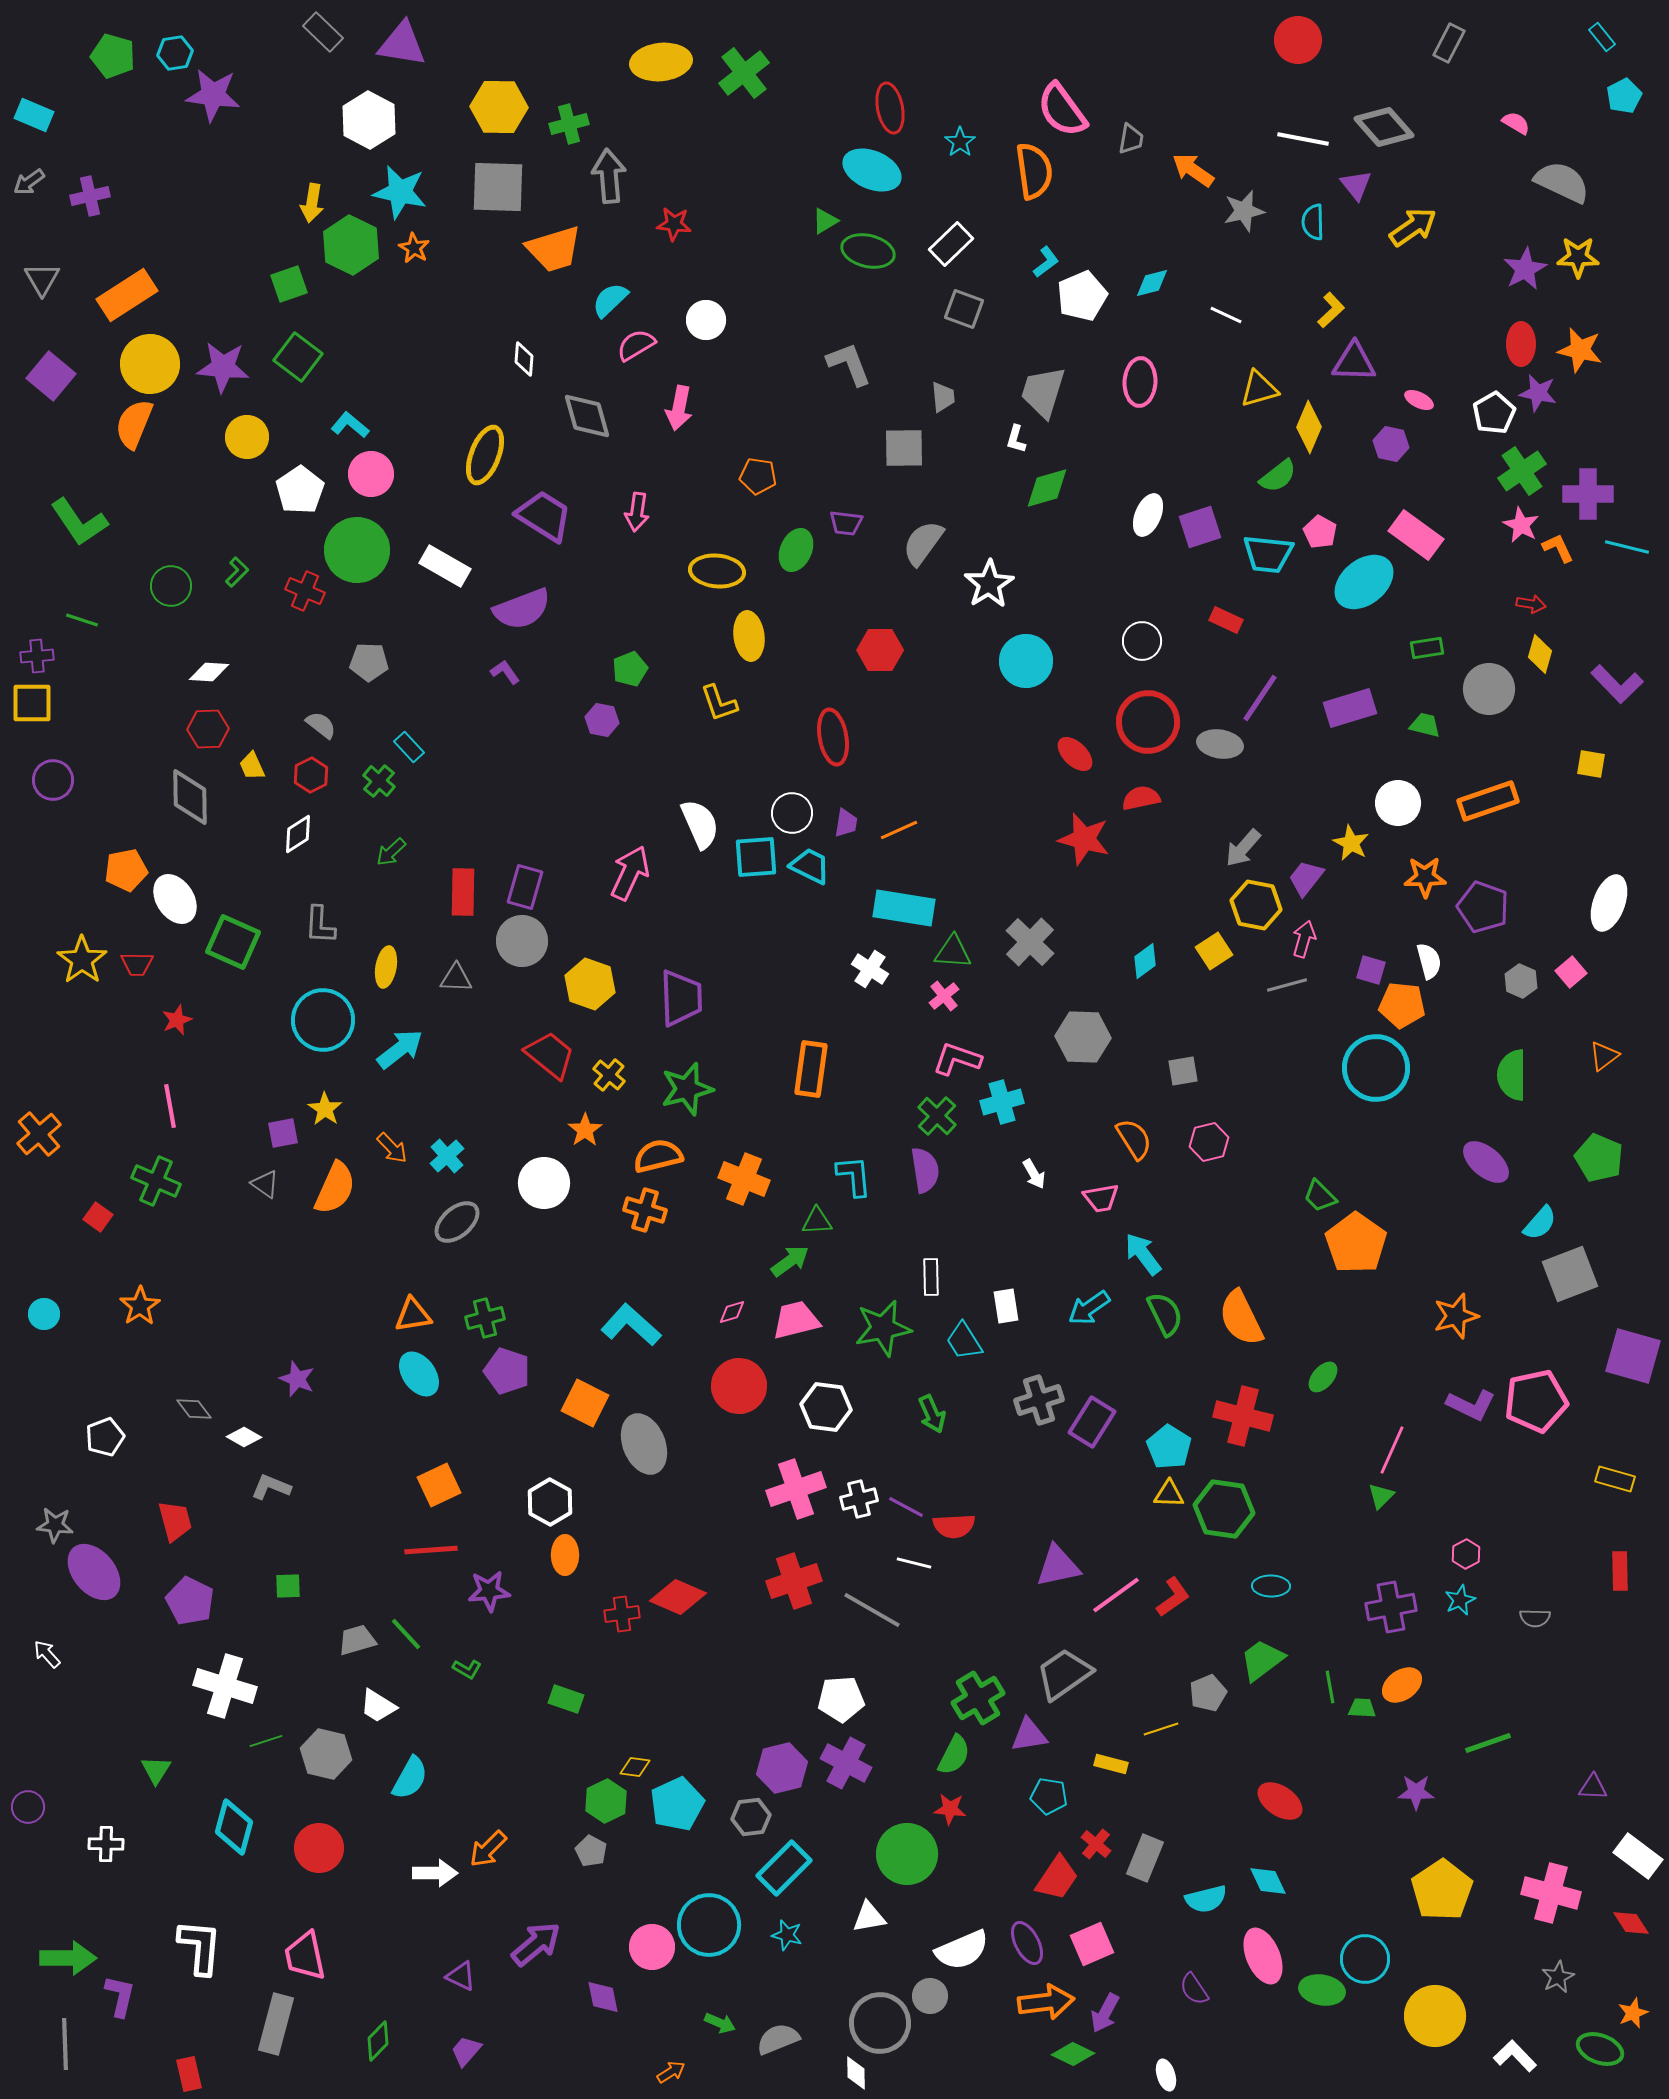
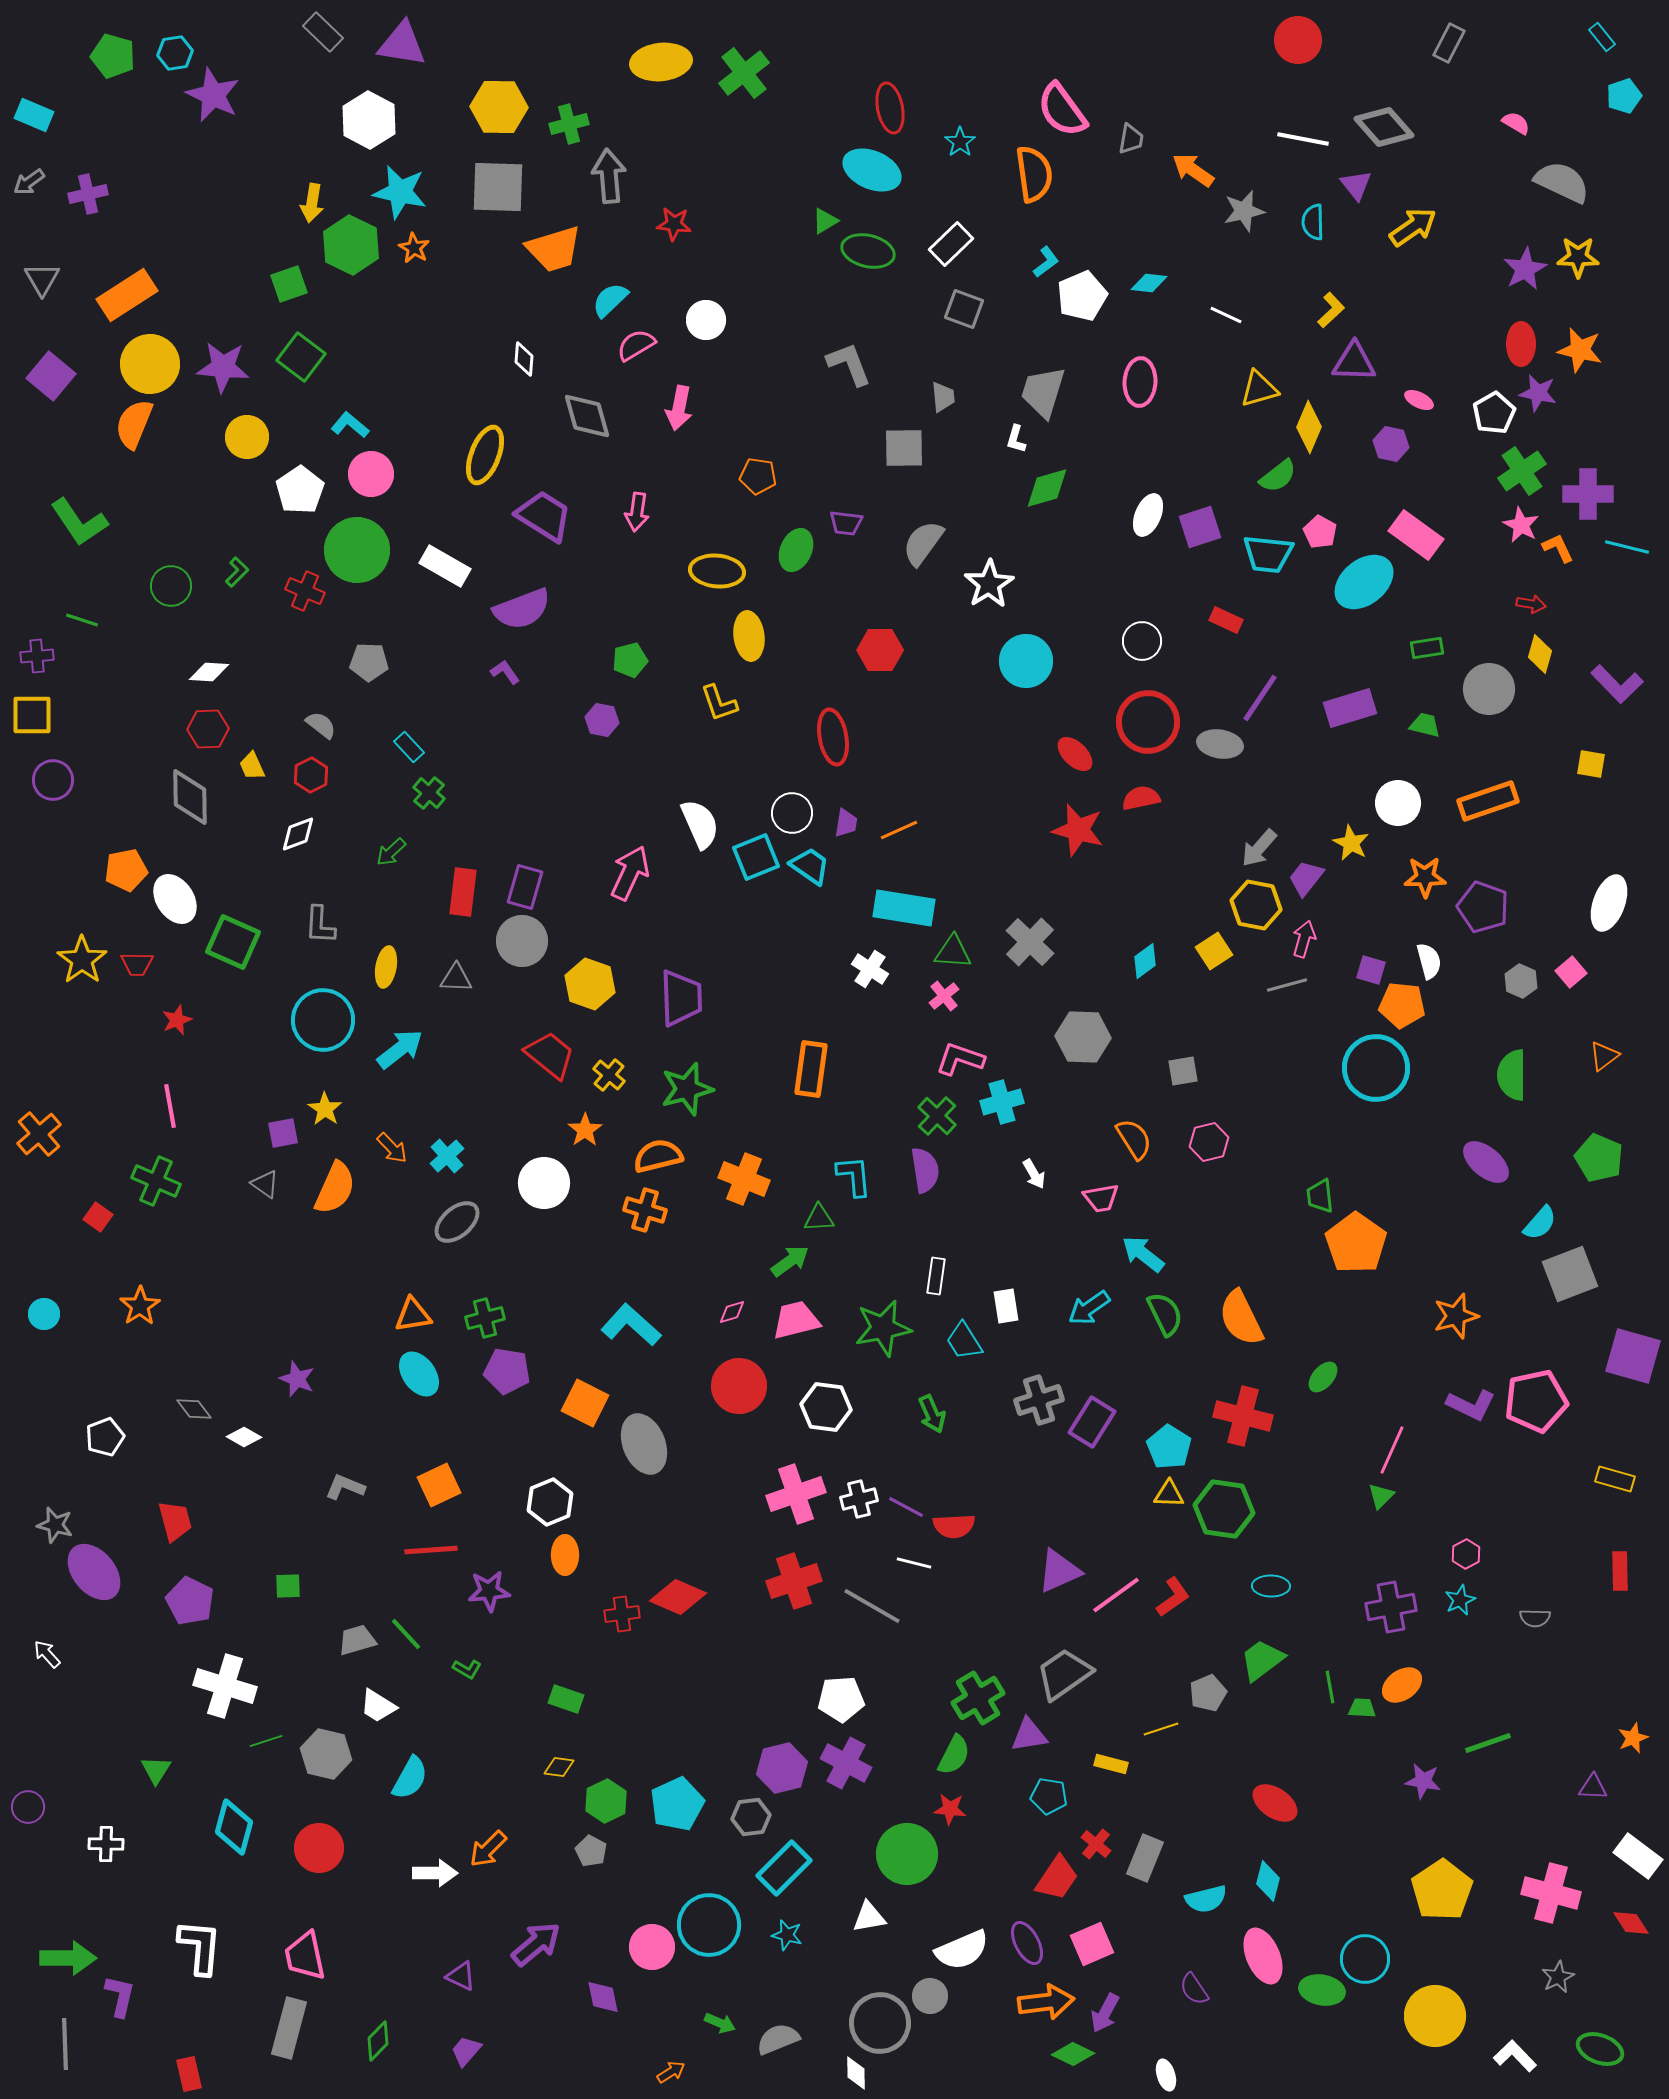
purple star at (213, 95): rotated 18 degrees clockwise
cyan pentagon at (1624, 96): rotated 8 degrees clockwise
orange semicircle at (1034, 171): moved 3 px down
purple cross at (90, 196): moved 2 px left, 2 px up
cyan diamond at (1152, 283): moved 3 px left; rotated 21 degrees clockwise
green square at (298, 357): moved 3 px right
green pentagon at (630, 669): moved 9 px up; rotated 8 degrees clockwise
yellow square at (32, 703): moved 12 px down
green cross at (379, 781): moved 50 px right, 12 px down
white diamond at (298, 834): rotated 12 degrees clockwise
red star at (1084, 839): moved 6 px left, 9 px up
gray arrow at (1243, 848): moved 16 px right
cyan square at (756, 857): rotated 18 degrees counterclockwise
cyan trapezoid at (810, 866): rotated 9 degrees clockwise
red rectangle at (463, 892): rotated 6 degrees clockwise
pink L-shape at (957, 1059): moved 3 px right
green trapezoid at (1320, 1196): rotated 39 degrees clockwise
green triangle at (817, 1221): moved 2 px right, 3 px up
cyan arrow at (1143, 1254): rotated 15 degrees counterclockwise
white rectangle at (931, 1277): moved 5 px right, 1 px up; rotated 9 degrees clockwise
purple pentagon at (507, 1371): rotated 9 degrees counterclockwise
gray L-shape at (271, 1487): moved 74 px right
pink cross at (796, 1489): moved 5 px down
white hexagon at (550, 1502): rotated 9 degrees clockwise
gray star at (55, 1525): rotated 9 degrees clockwise
purple triangle at (1058, 1566): moved 1 px right, 5 px down; rotated 12 degrees counterclockwise
gray line at (872, 1610): moved 4 px up
yellow diamond at (635, 1767): moved 76 px left
purple star at (1416, 1792): moved 7 px right, 11 px up; rotated 9 degrees clockwise
red ellipse at (1280, 1801): moved 5 px left, 2 px down
cyan diamond at (1268, 1881): rotated 39 degrees clockwise
orange star at (1633, 2013): moved 275 px up
gray rectangle at (276, 2024): moved 13 px right, 4 px down
